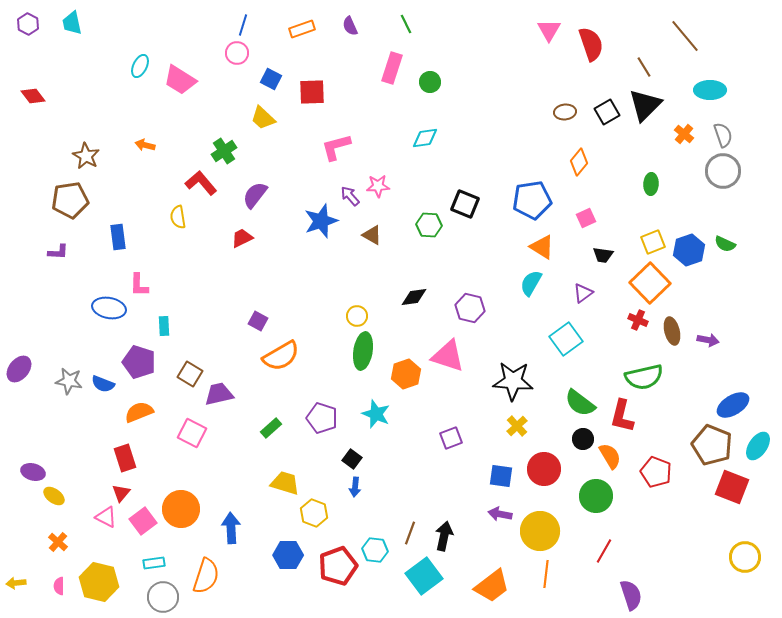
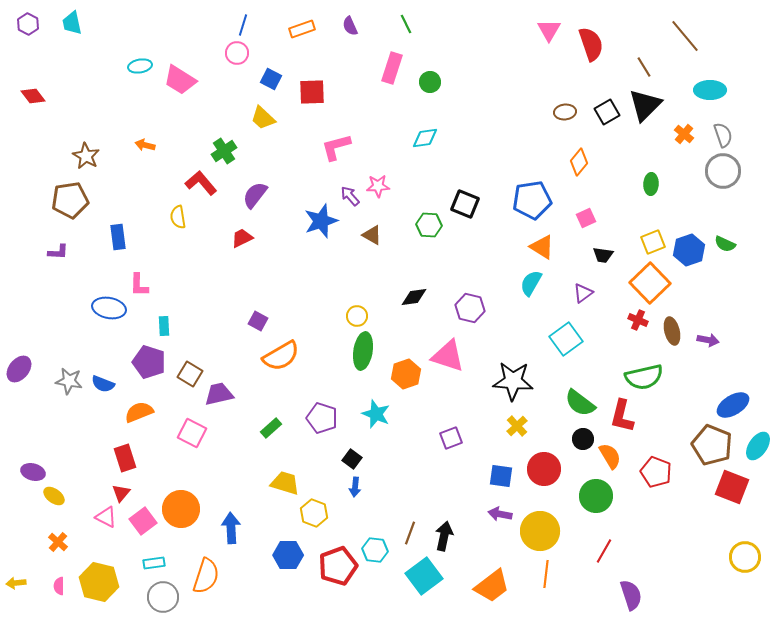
cyan ellipse at (140, 66): rotated 55 degrees clockwise
purple pentagon at (139, 362): moved 10 px right
